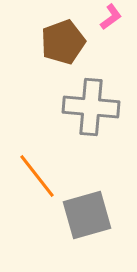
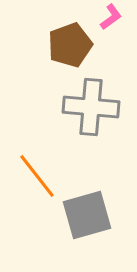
brown pentagon: moved 7 px right, 3 px down
